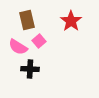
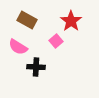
brown rectangle: rotated 48 degrees counterclockwise
pink square: moved 17 px right
black cross: moved 6 px right, 2 px up
